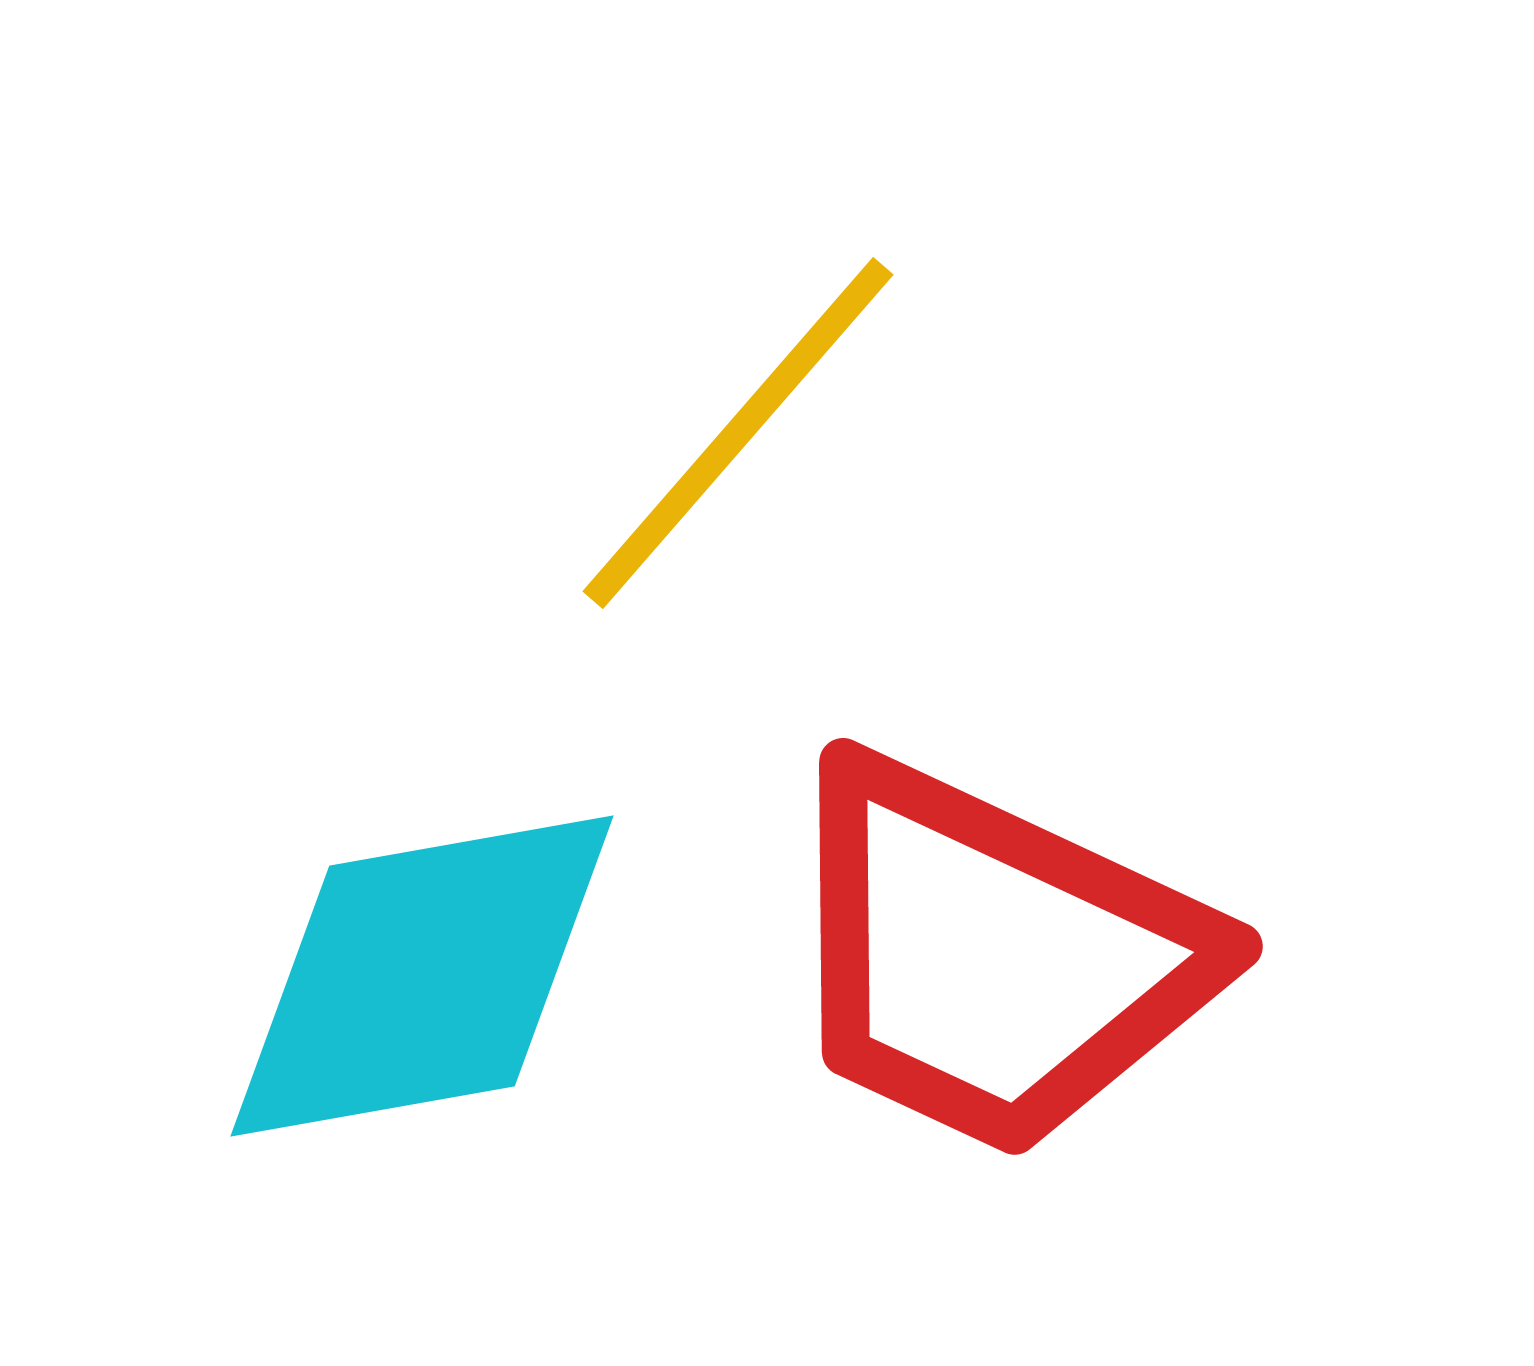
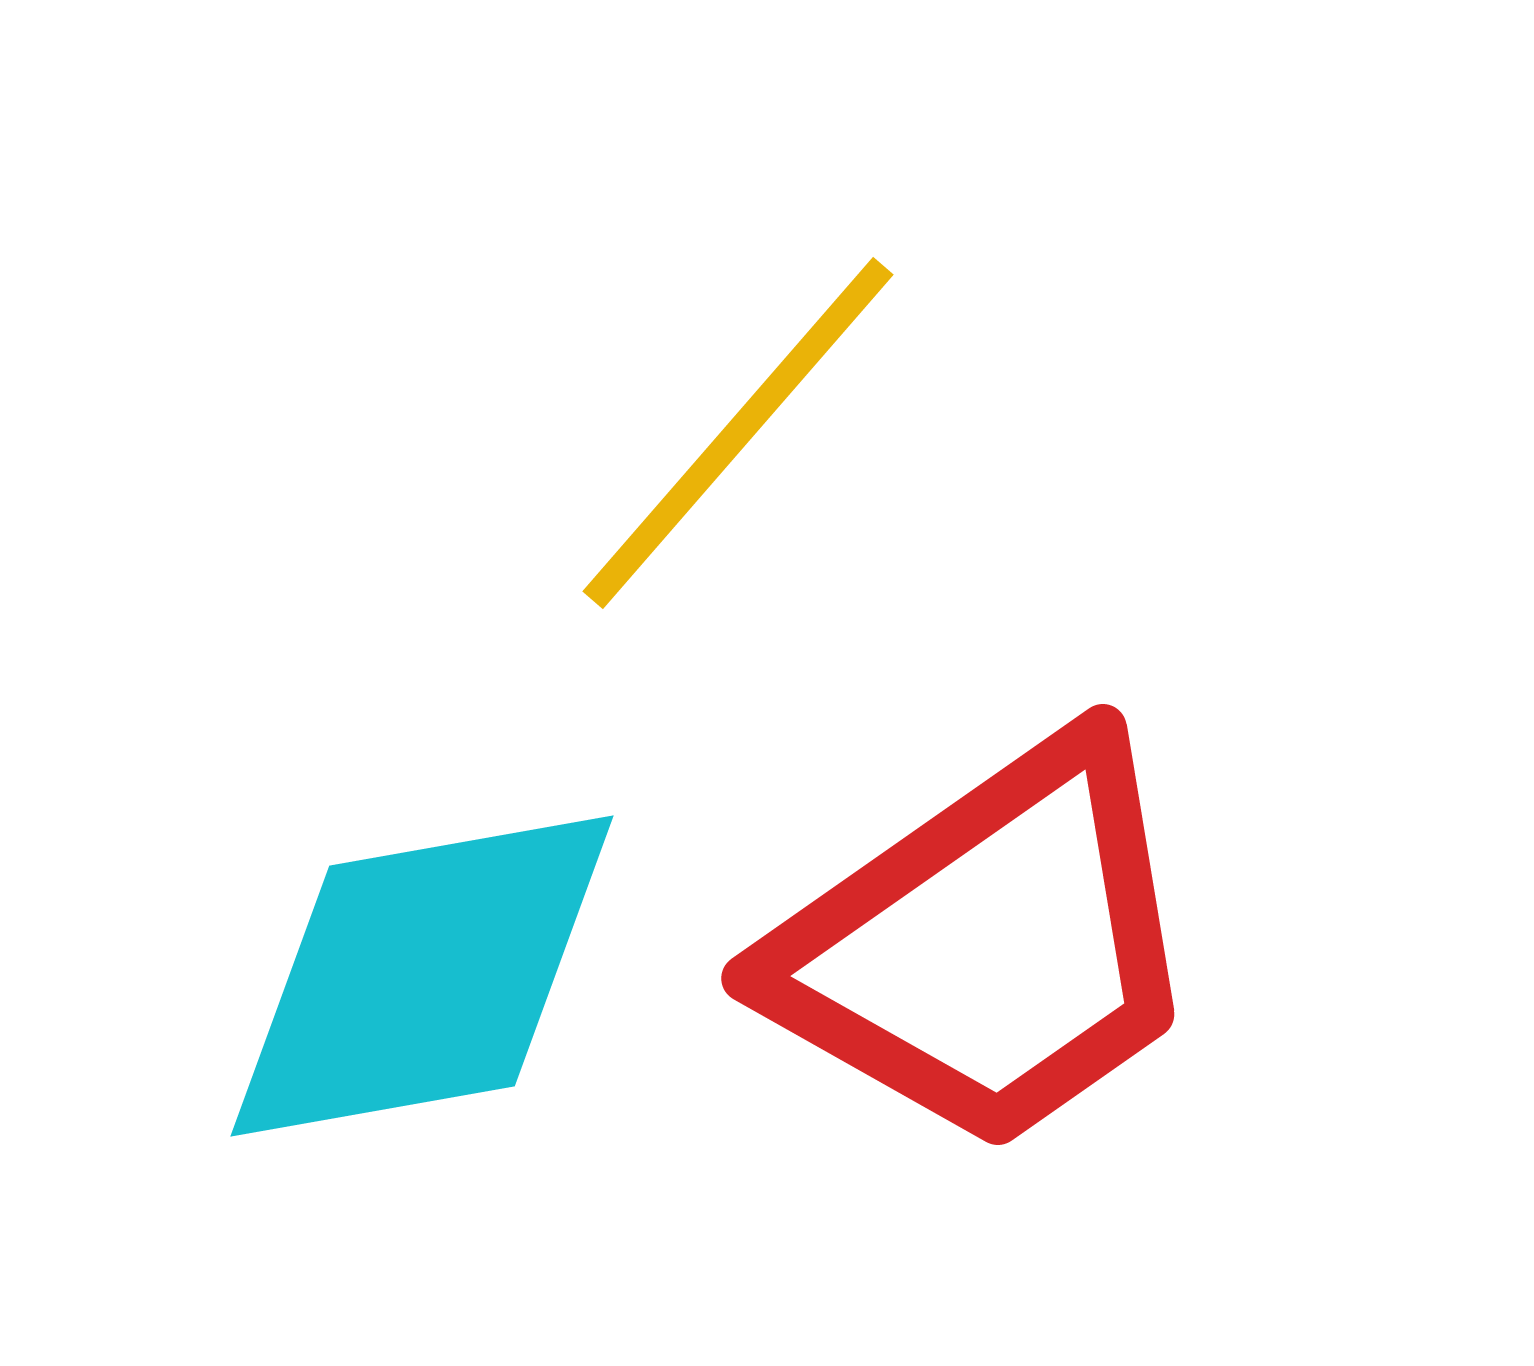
red trapezoid: moved 4 px left, 11 px up; rotated 60 degrees counterclockwise
